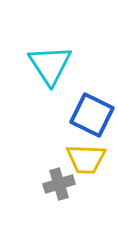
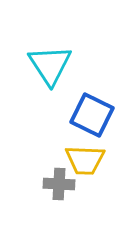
yellow trapezoid: moved 1 px left, 1 px down
gray cross: rotated 20 degrees clockwise
